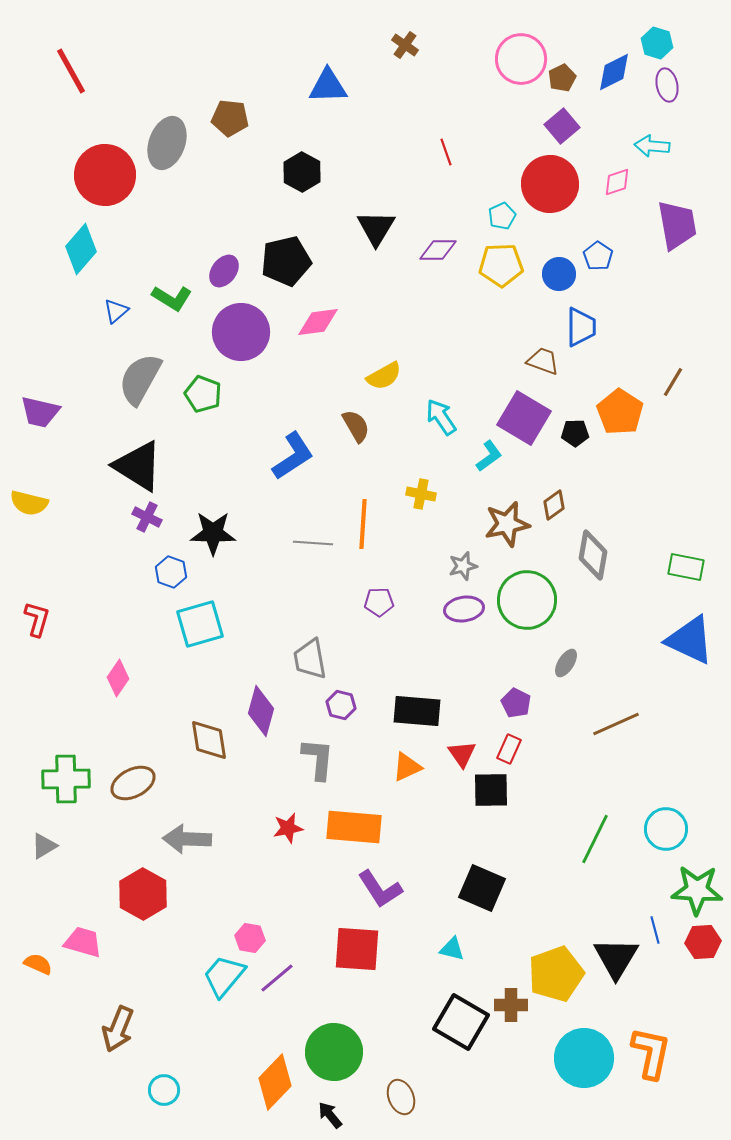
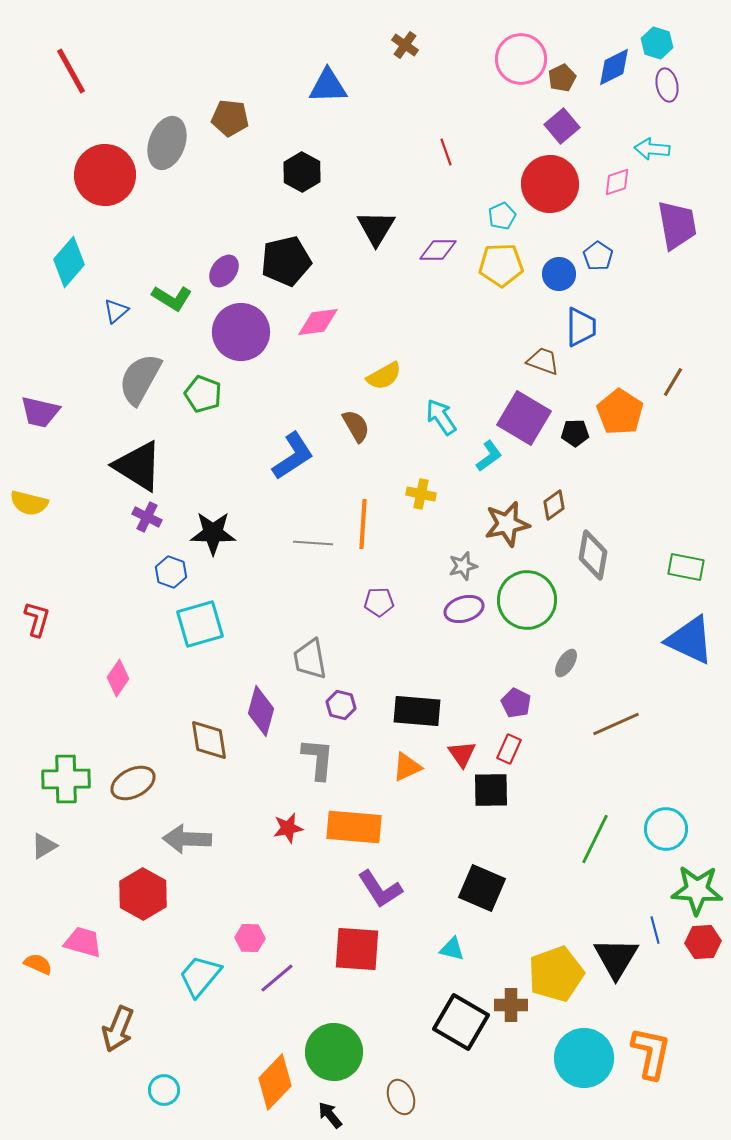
blue diamond at (614, 72): moved 5 px up
cyan arrow at (652, 146): moved 3 px down
cyan diamond at (81, 249): moved 12 px left, 13 px down
purple ellipse at (464, 609): rotated 9 degrees counterclockwise
pink hexagon at (250, 938): rotated 8 degrees counterclockwise
cyan trapezoid at (224, 976): moved 24 px left
